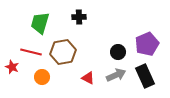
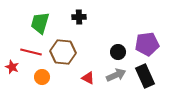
purple pentagon: rotated 15 degrees clockwise
brown hexagon: rotated 15 degrees clockwise
